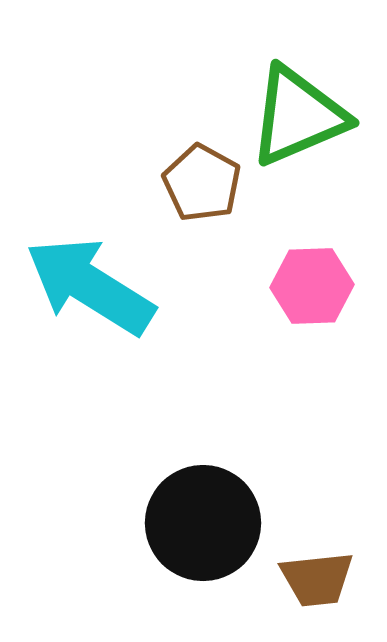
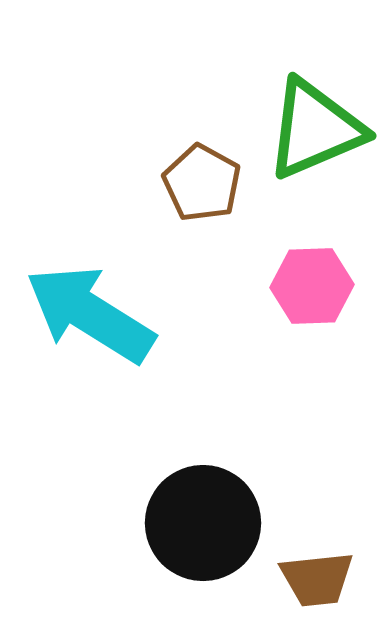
green triangle: moved 17 px right, 13 px down
cyan arrow: moved 28 px down
